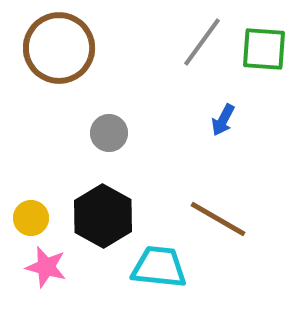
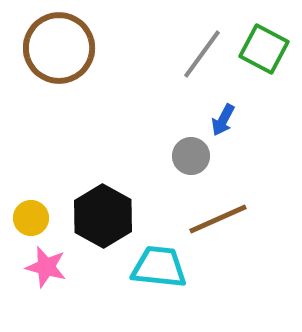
gray line: moved 12 px down
green square: rotated 24 degrees clockwise
gray circle: moved 82 px right, 23 px down
brown line: rotated 54 degrees counterclockwise
